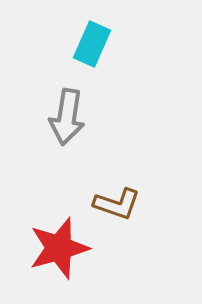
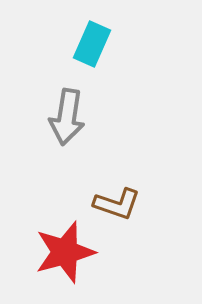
red star: moved 6 px right, 4 px down
